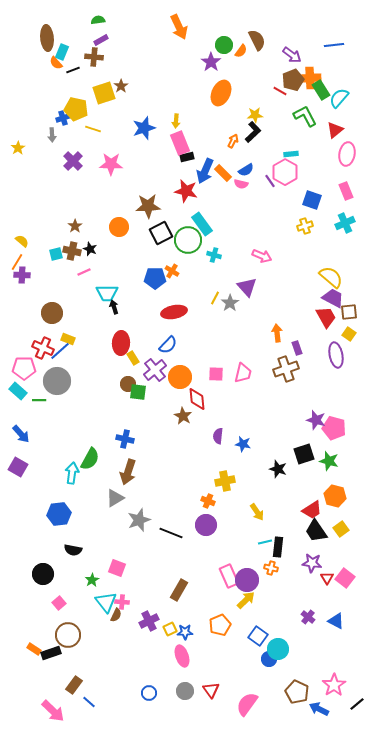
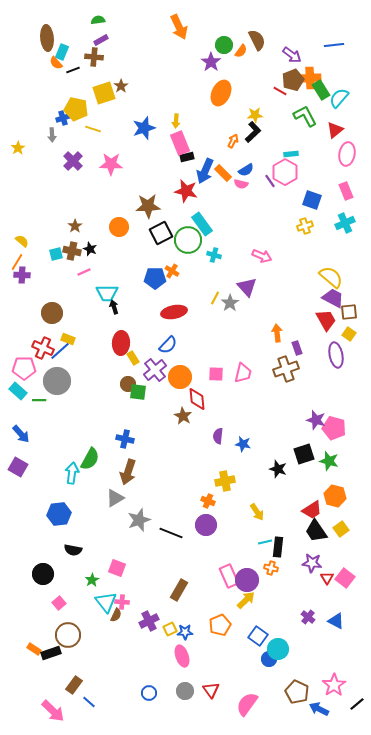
red trapezoid at (326, 317): moved 3 px down
